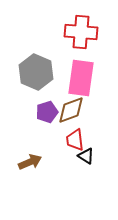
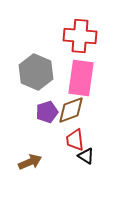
red cross: moved 1 px left, 4 px down
